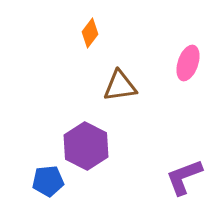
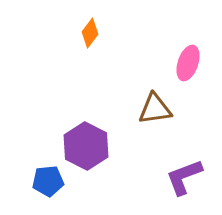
brown triangle: moved 35 px right, 23 px down
